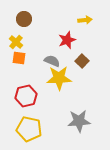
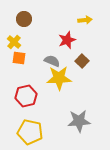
yellow cross: moved 2 px left
yellow pentagon: moved 1 px right, 3 px down
